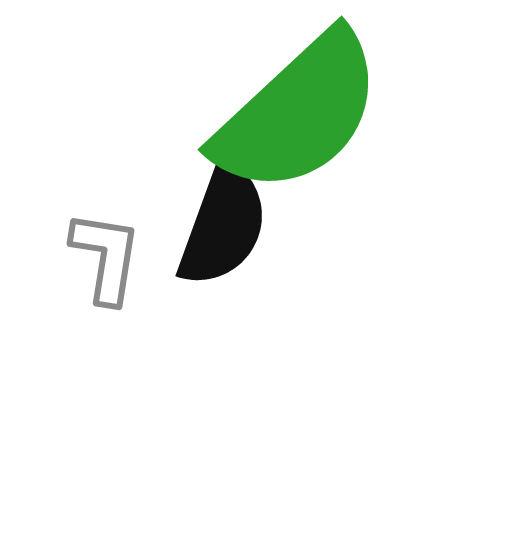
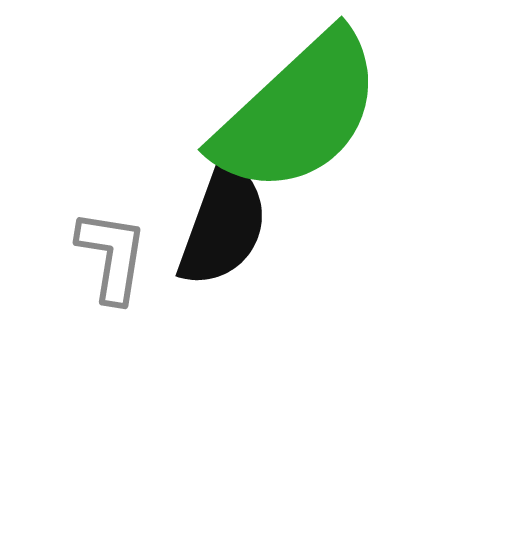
gray L-shape: moved 6 px right, 1 px up
